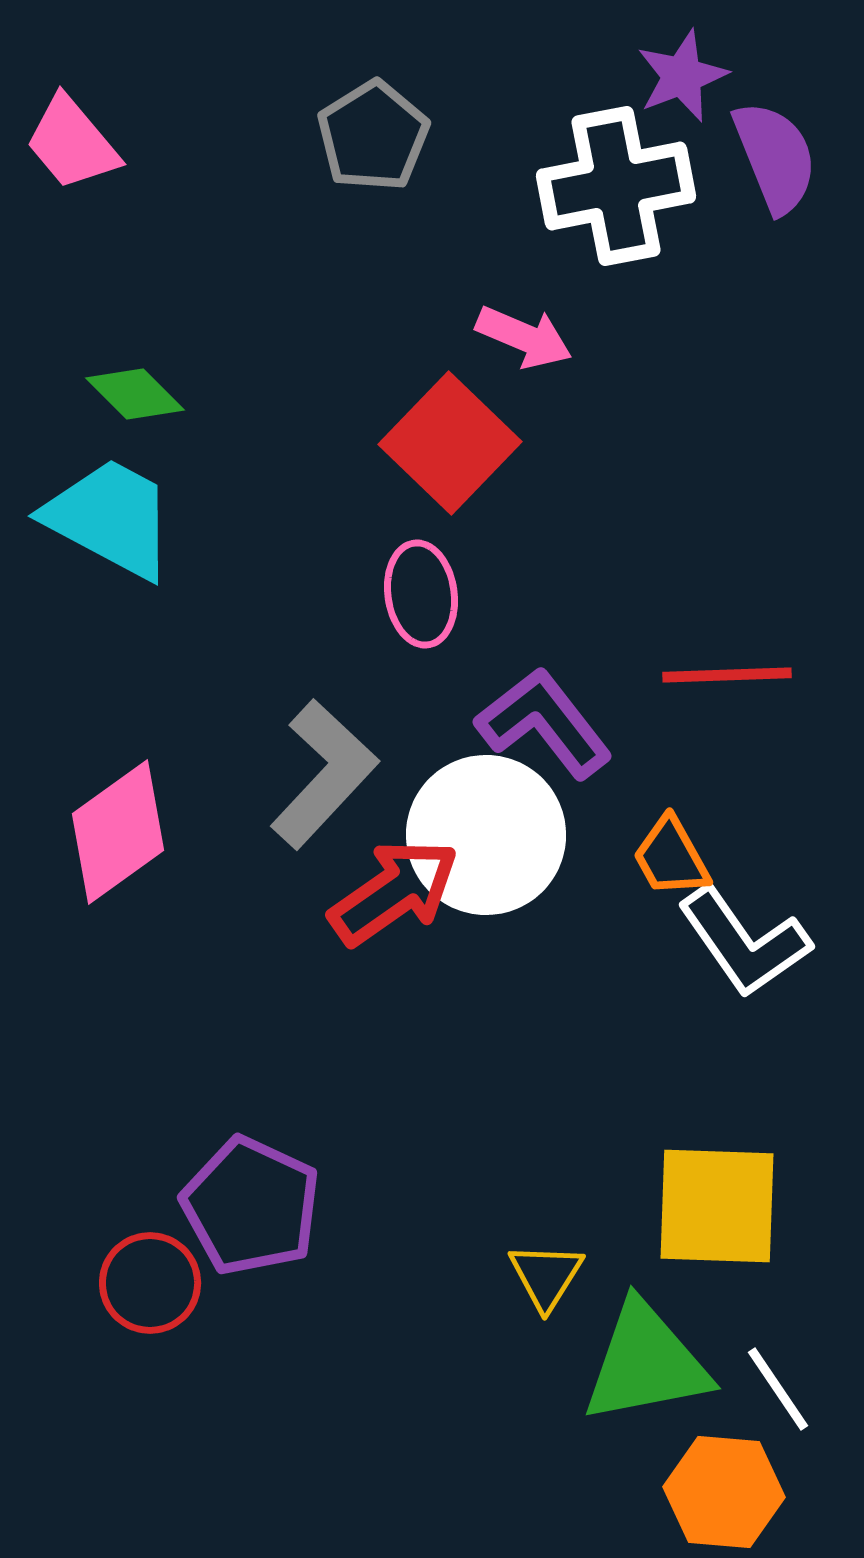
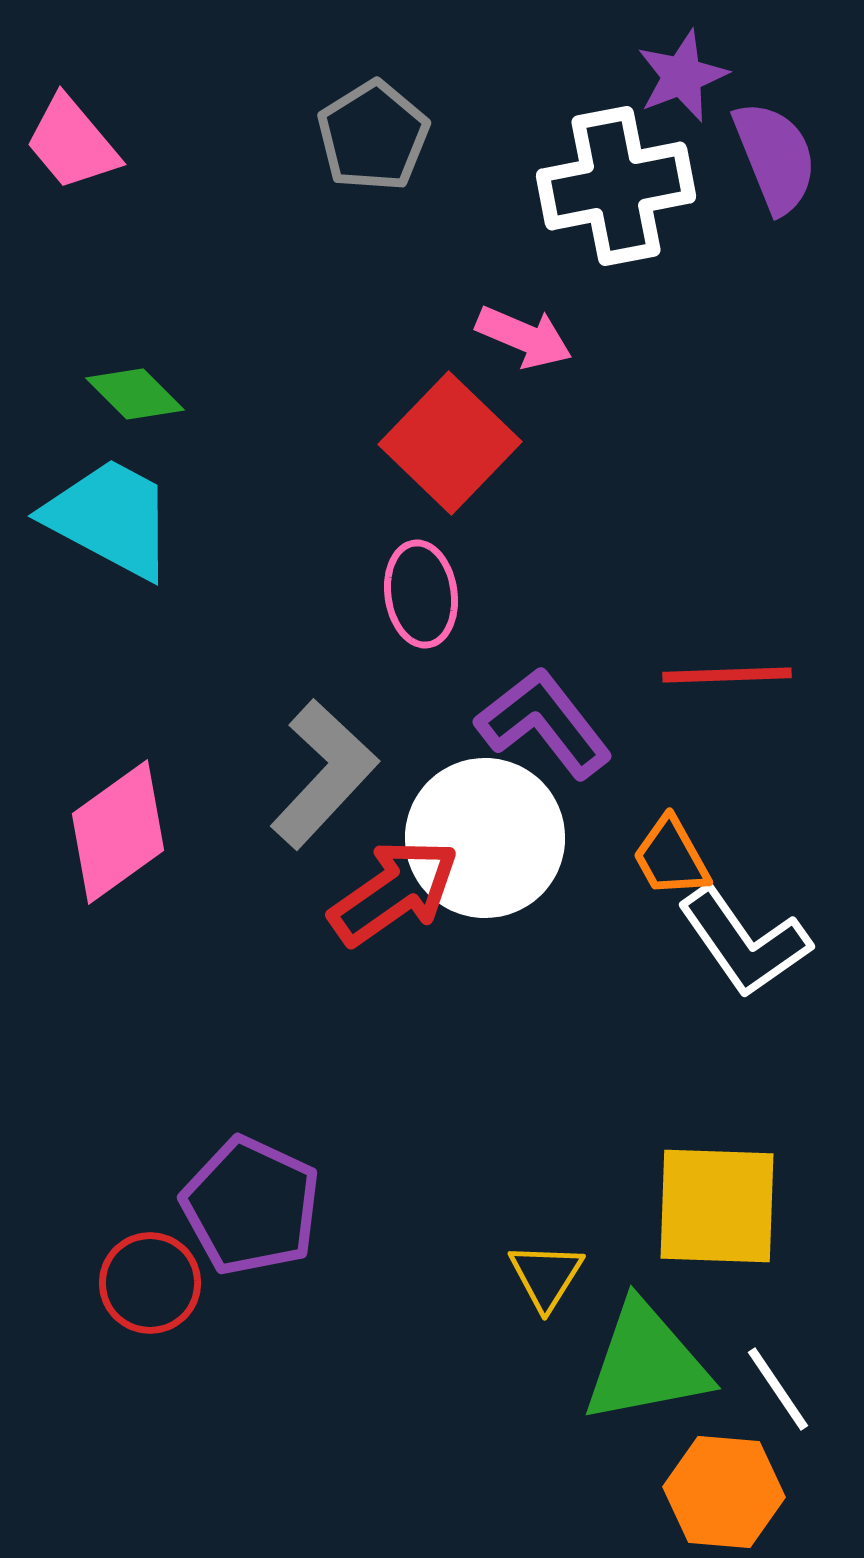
white circle: moved 1 px left, 3 px down
